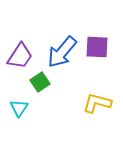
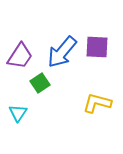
green square: moved 1 px down
cyan triangle: moved 1 px left, 5 px down
